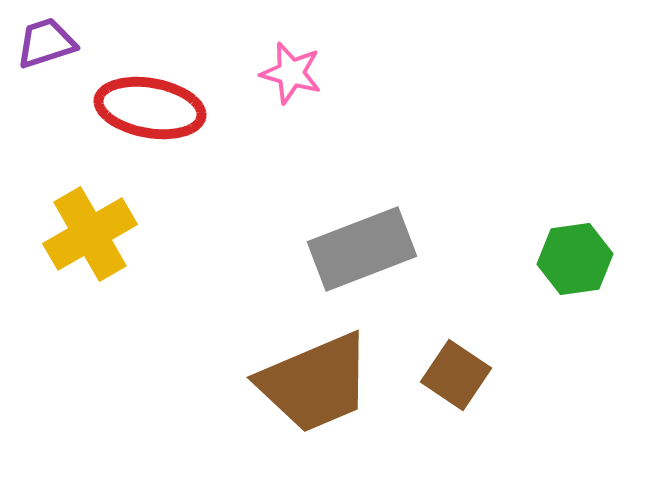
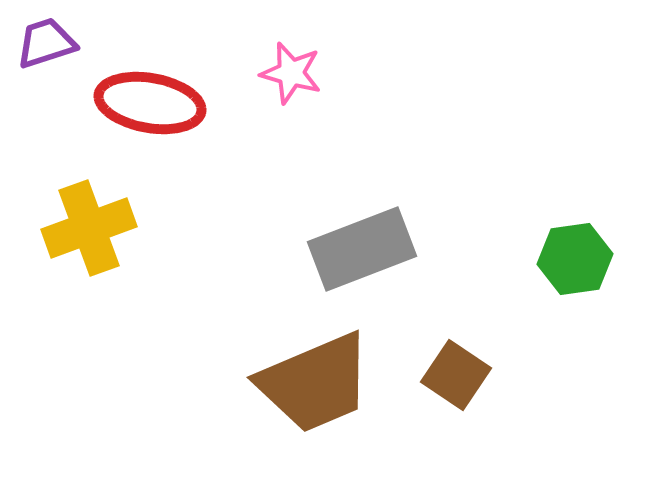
red ellipse: moved 5 px up
yellow cross: moved 1 px left, 6 px up; rotated 10 degrees clockwise
